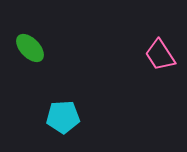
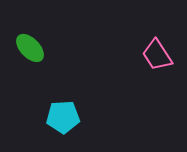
pink trapezoid: moved 3 px left
